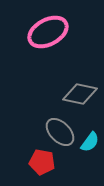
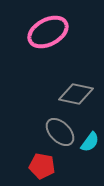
gray diamond: moved 4 px left
red pentagon: moved 4 px down
